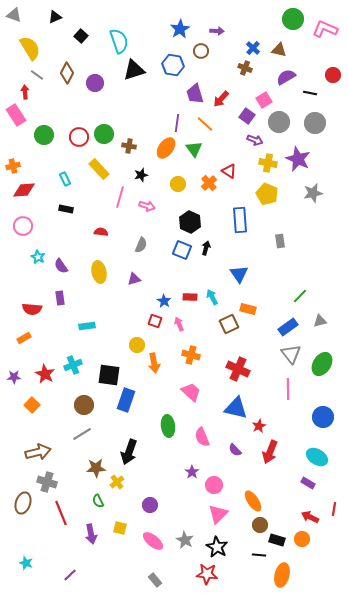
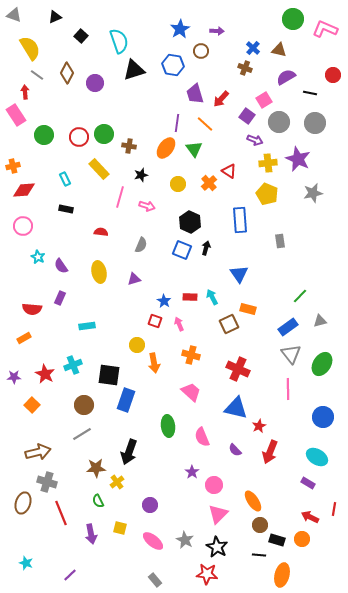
yellow cross at (268, 163): rotated 18 degrees counterclockwise
purple rectangle at (60, 298): rotated 32 degrees clockwise
